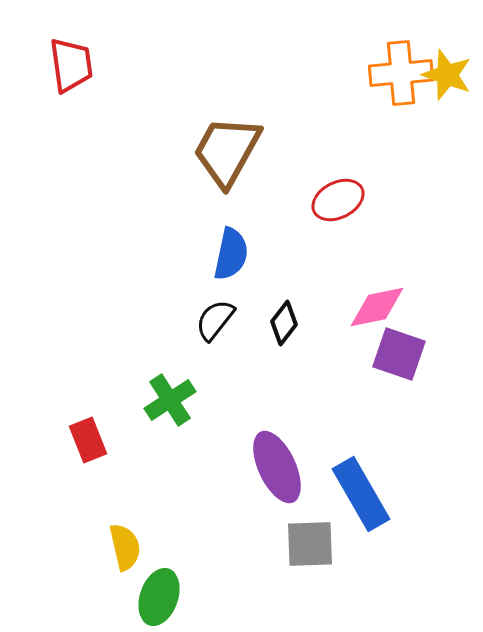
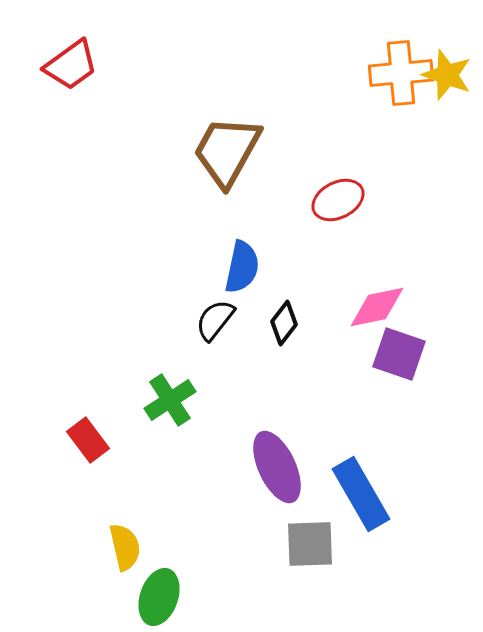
red trapezoid: rotated 62 degrees clockwise
blue semicircle: moved 11 px right, 13 px down
red rectangle: rotated 15 degrees counterclockwise
